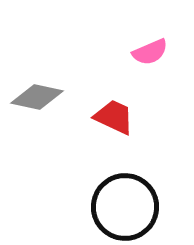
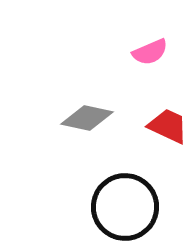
gray diamond: moved 50 px right, 21 px down
red trapezoid: moved 54 px right, 9 px down
